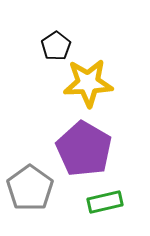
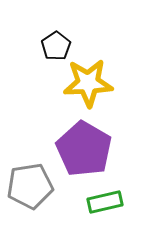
gray pentagon: moved 2 px up; rotated 27 degrees clockwise
